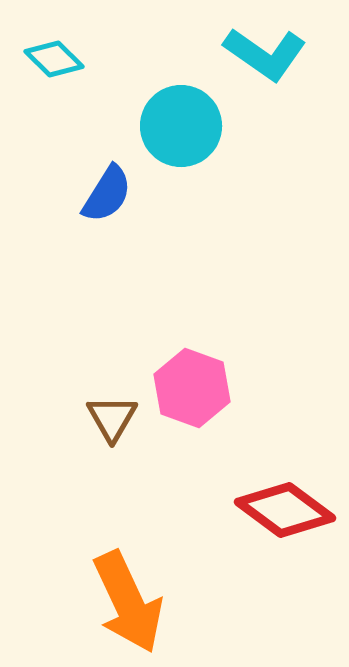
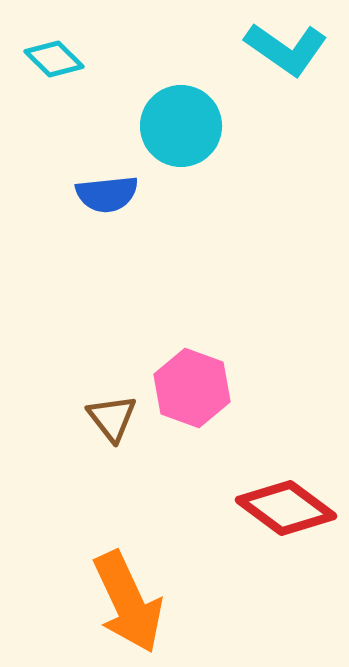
cyan L-shape: moved 21 px right, 5 px up
blue semicircle: rotated 52 degrees clockwise
brown triangle: rotated 8 degrees counterclockwise
red diamond: moved 1 px right, 2 px up
